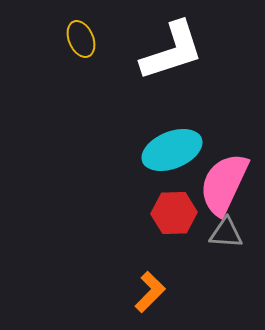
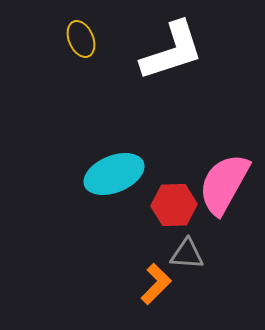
cyan ellipse: moved 58 px left, 24 px down
pink semicircle: rotated 4 degrees clockwise
red hexagon: moved 8 px up
gray triangle: moved 39 px left, 21 px down
orange L-shape: moved 6 px right, 8 px up
